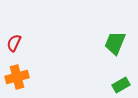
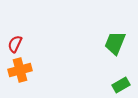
red semicircle: moved 1 px right, 1 px down
orange cross: moved 3 px right, 7 px up
